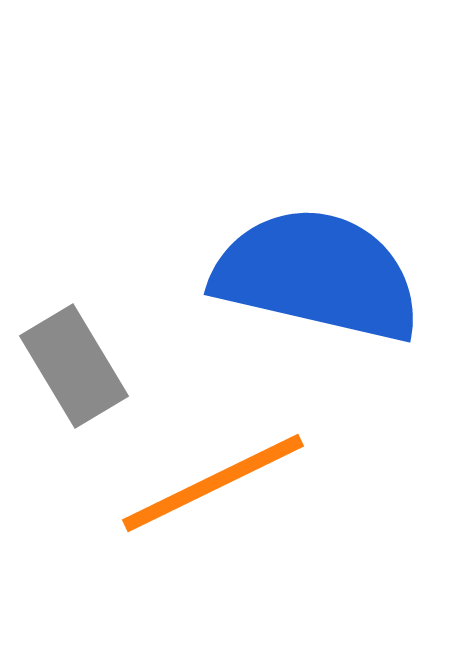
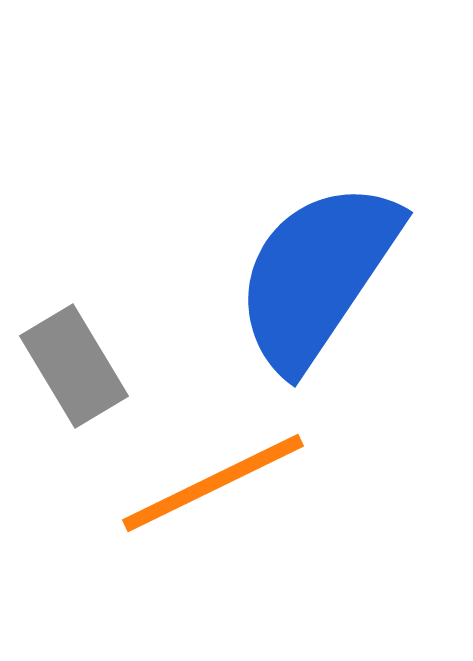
blue semicircle: rotated 69 degrees counterclockwise
